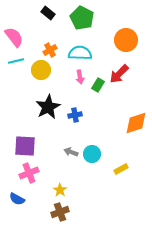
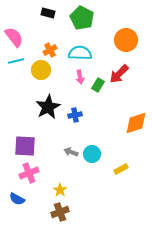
black rectangle: rotated 24 degrees counterclockwise
